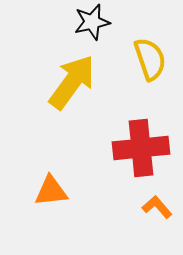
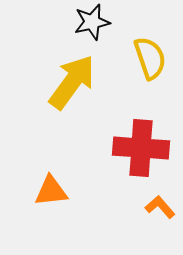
yellow semicircle: moved 1 px up
red cross: rotated 10 degrees clockwise
orange L-shape: moved 3 px right
